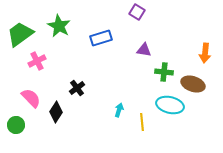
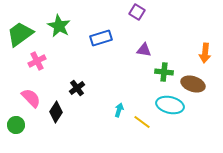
yellow line: rotated 48 degrees counterclockwise
